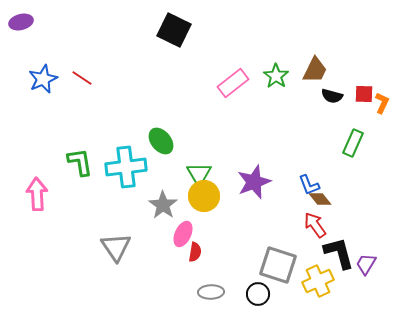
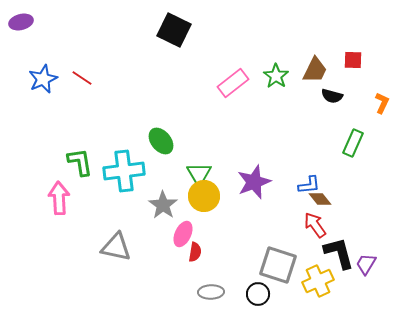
red square: moved 11 px left, 34 px up
cyan cross: moved 2 px left, 4 px down
blue L-shape: rotated 75 degrees counterclockwise
pink arrow: moved 22 px right, 4 px down
gray triangle: rotated 44 degrees counterclockwise
